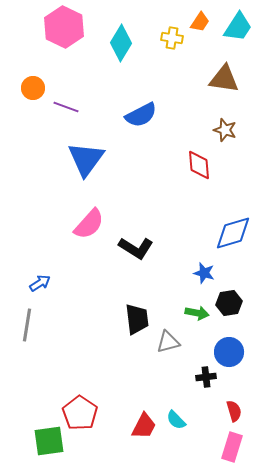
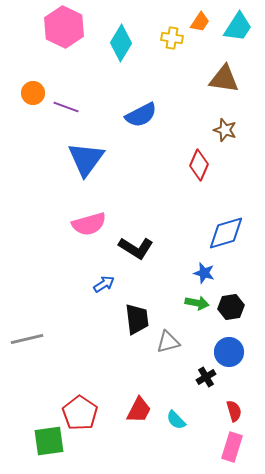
orange circle: moved 5 px down
red diamond: rotated 28 degrees clockwise
pink semicircle: rotated 32 degrees clockwise
blue diamond: moved 7 px left
blue arrow: moved 64 px right, 1 px down
black hexagon: moved 2 px right, 4 px down
green arrow: moved 10 px up
gray line: moved 14 px down; rotated 68 degrees clockwise
black cross: rotated 24 degrees counterclockwise
red trapezoid: moved 5 px left, 16 px up
